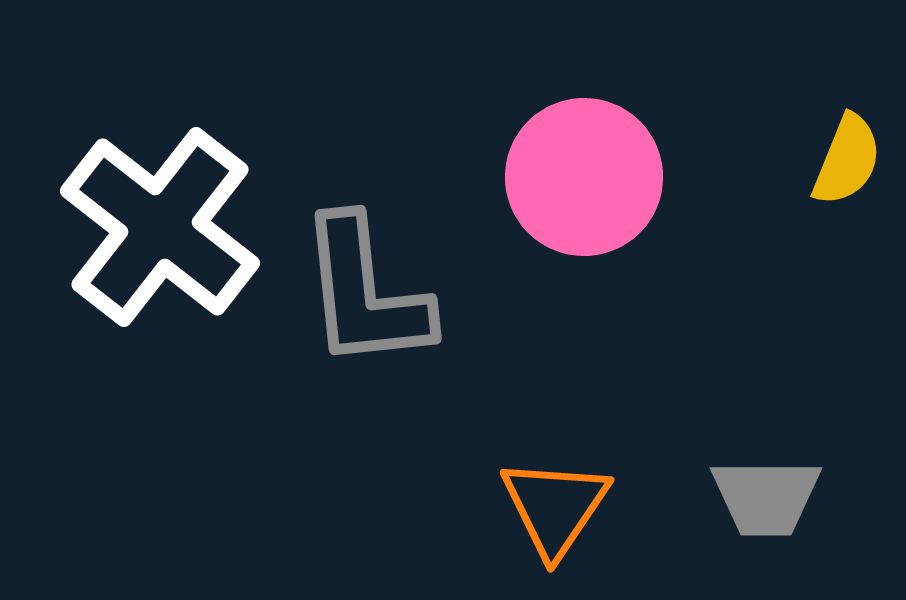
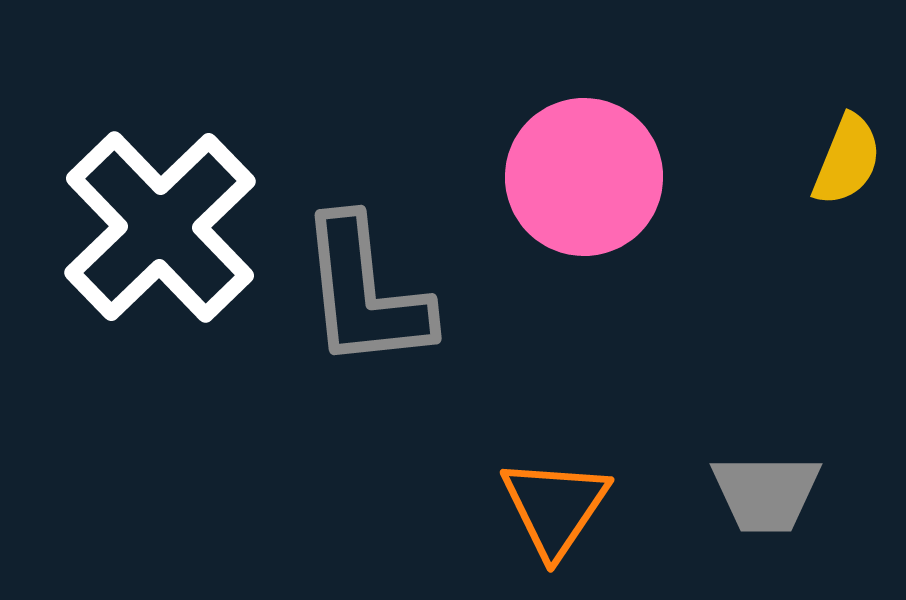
white cross: rotated 8 degrees clockwise
gray trapezoid: moved 4 px up
